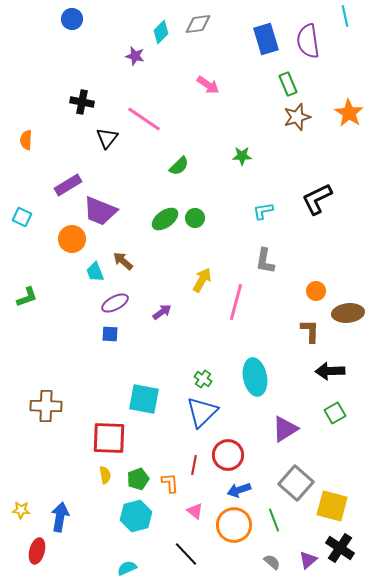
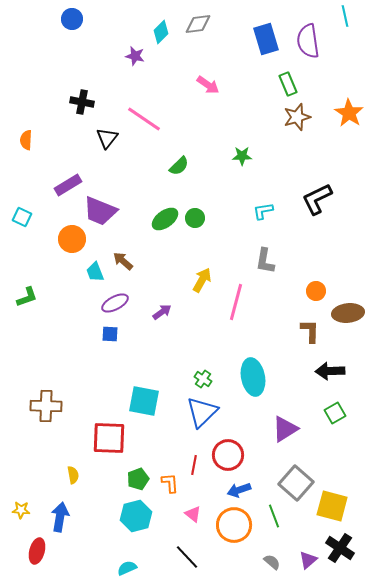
cyan ellipse at (255, 377): moved 2 px left
cyan square at (144, 399): moved 2 px down
yellow semicircle at (105, 475): moved 32 px left
pink triangle at (195, 511): moved 2 px left, 3 px down
green line at (274, 520): moved 4 px up
black line at (186, 554): moved 1 px right, 3 px down
